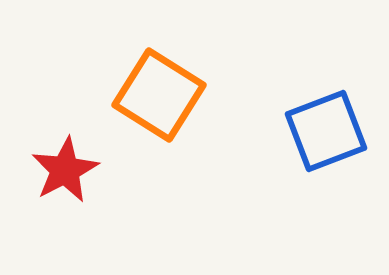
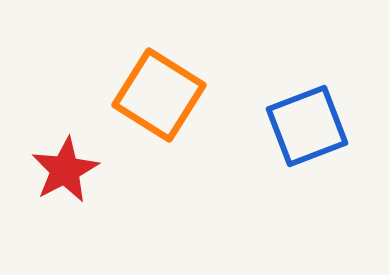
blue square: moved 19 px left, 5 px up
